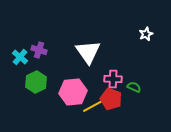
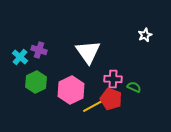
white star: moved 1 px left, 1 px down
pink hexagon: moved 2 px left, 2 px up; rotated 20 degrees counterclockwise
